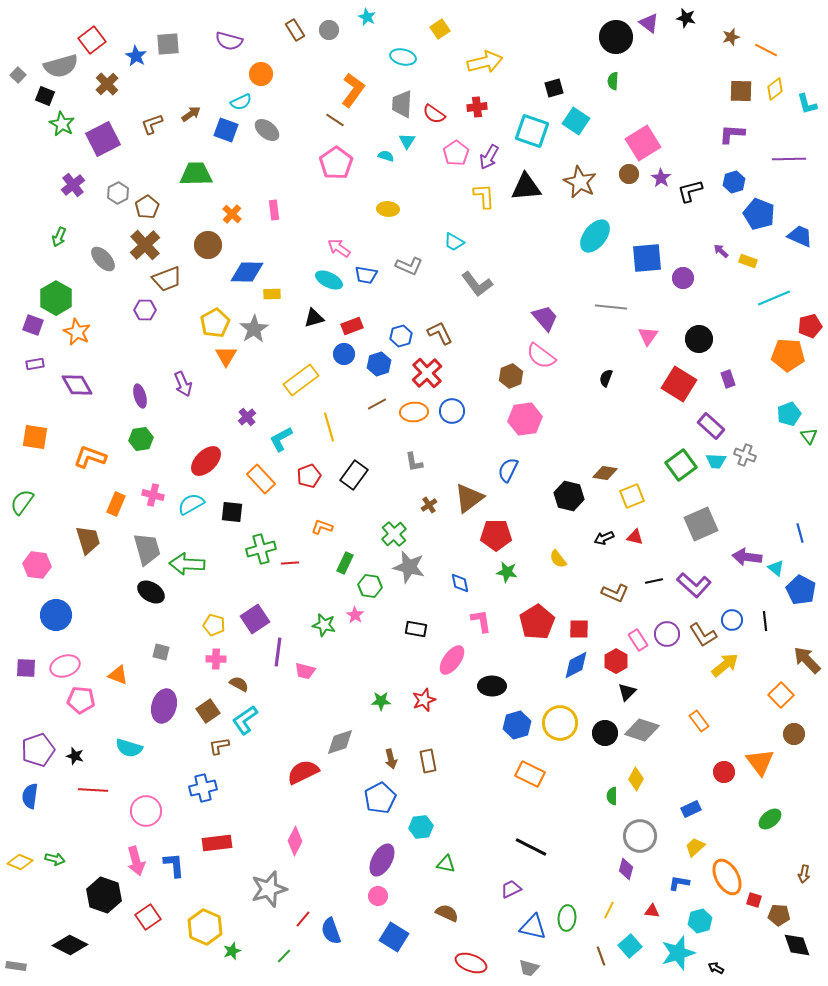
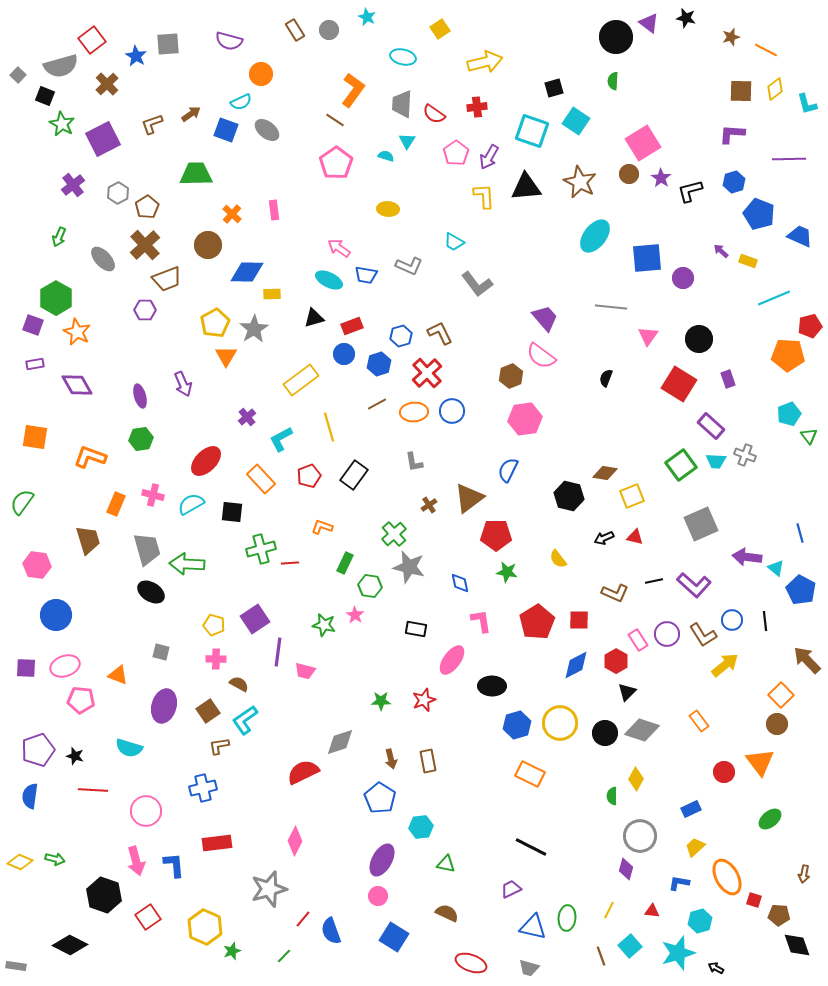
red square at (579, 629): moved 9 px up
brown circle at (794, 734): moved 17 px left, 10 px up
blue pentagon at (380, 798): rotated 12 degrees counterclockwise
